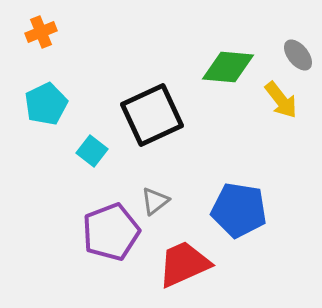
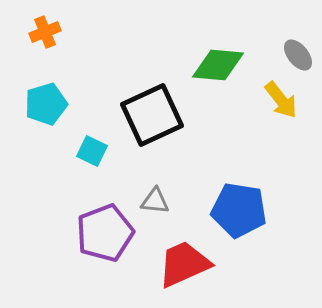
orange cross: moved 4 px right
green diamond: moved 10 px left, 2 px up
cyan pentagon: rotated 9 degrees clockwise
cyan square: rotated 12 degrees counterclockwise
gray triangle: rotated 44 degrees clockwise
purple pentagon: moved 6 px left, 1 px down
